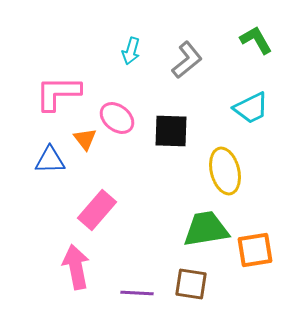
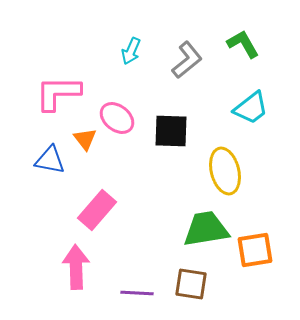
green L-shape: moved 13 px left, 4 px down
cyan arrow: rotated 8 degrees clockwise
cyan trapezoid: rotated 12 degrees counterclockwise
blue triangle: rotated 12 degrees clockwise
pink arrow: rotated 9 degrees clockwise
